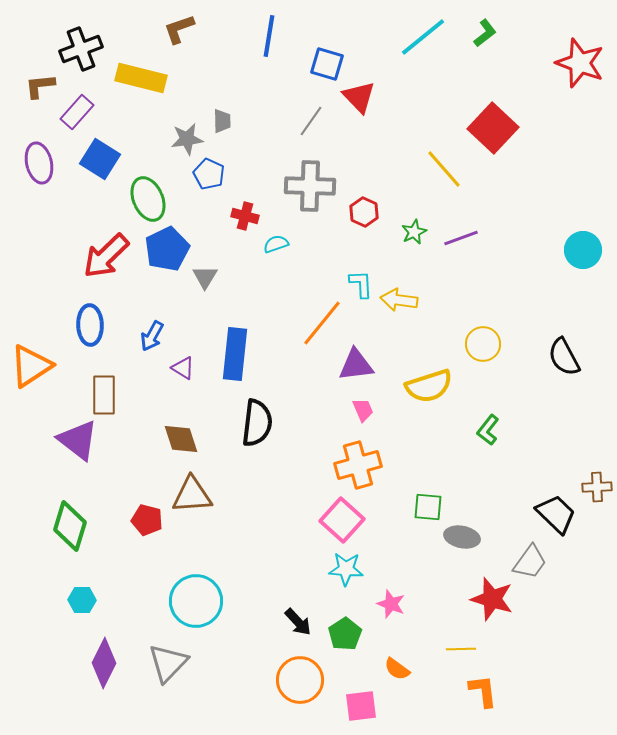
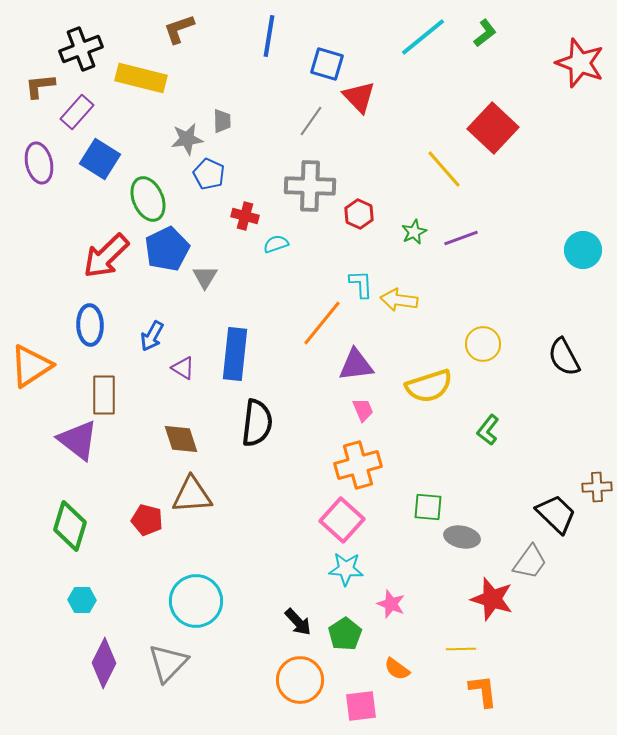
red hexagon at (364, 212): moved 5 px left, 2 px down
